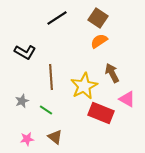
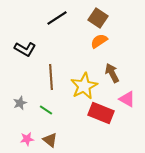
black L-shape: moved 3 px up
gray star: moved 2 px left, 2 px down
brown triangle: moved 5 px left, 3 px down
